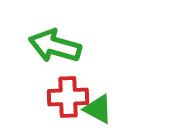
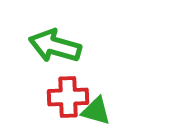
green triangle: moved 2 px left, 2 px down; rotated 12 degrees counterclockwise
